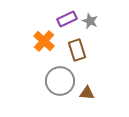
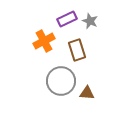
orange cross: rotated 20 degrees clockwise
gray circle: moved 1 px right
